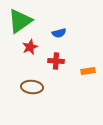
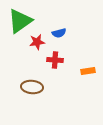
red star: moved 7 px right, 5 px up; rotated 14 degrees clockwise
red cross: moved 1 px left, 1 px up
